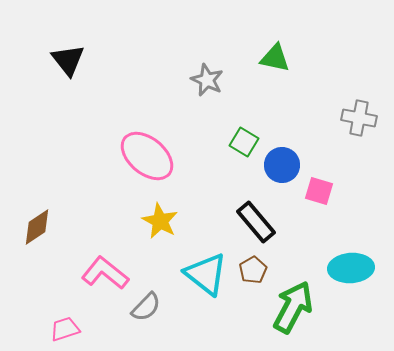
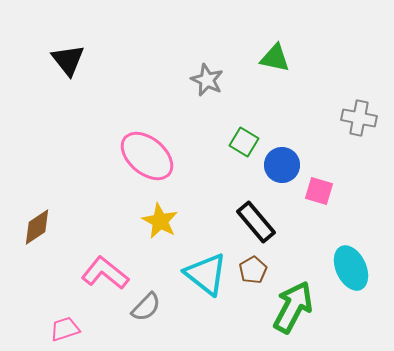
cyan ellipse: rotated 69 degrees clockwise
